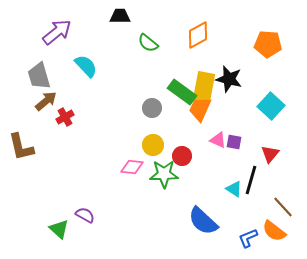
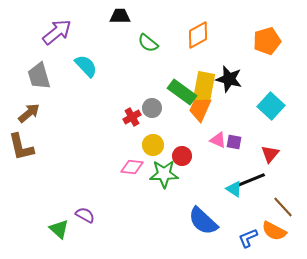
orange pentagon: moved 1 px left, 3 px up; rotated 20 degrees counterclockwise
brown arrow: moved 17 px left, 12 px down
red cross: moved 67 px right
black line: rotated 52 degrees clockwise
orange semicircle: rotated 10 degrees counterclockwise
